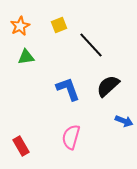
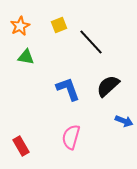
black line: moved 3 px up
green triangle: rotated 18 degrees clockwise
